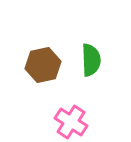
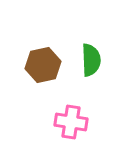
pink cross: rotated 24 degrees counterclockwise
